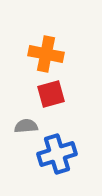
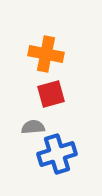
gray semicircle: moved 7 px right, 1 px down
